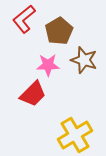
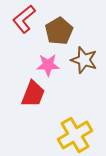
red trapezoid: rotated 24 degrees counterclockwise
